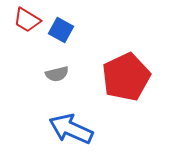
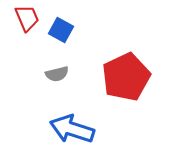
red trapezoid: moved 2 px up; rotated 144 degrees counterclockwise
blue arrow: moved 1 px right; rotated 6 degrees counterclockwise
